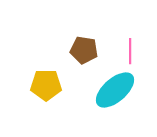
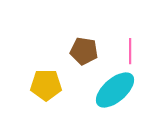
brown pentagon: moved 1 px down
